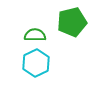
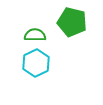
green pentagon: rotated 28 degrees clockwise
